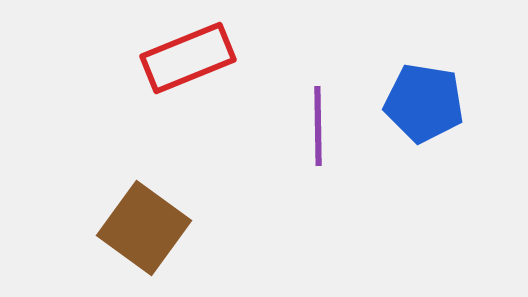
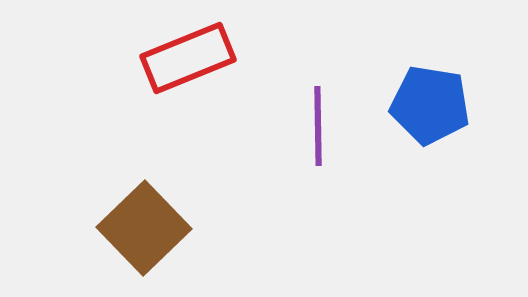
blue pentagon: moved 6 px right, 2 px down
brown square: rotated 10 degrees clockwise
